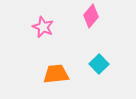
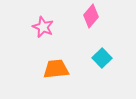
cyan square: moved 3 px right, 6 px up
orange trapezoid: moved 5 px up
